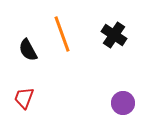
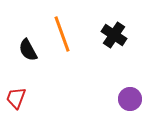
red trapezoid: moved 8 px left
purple circle: moved 7 px right, 4 px up
